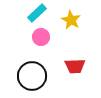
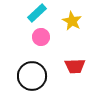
yellow star: moved 1 px right, 1 px down
